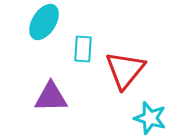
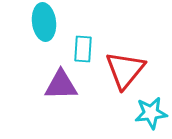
cyan ellipse: rotated 39 degrees counterclockwise
purple triangle: moved 10 px right, 12 px up
cyan star: moved 1 px right, 5 px up; rotated 24 degrees counterclockwise
